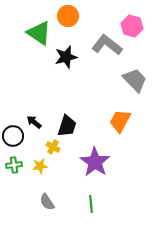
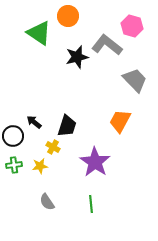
black star: moved 11 px right
